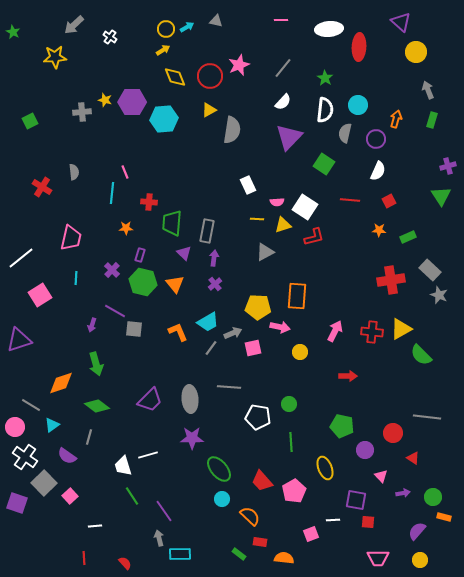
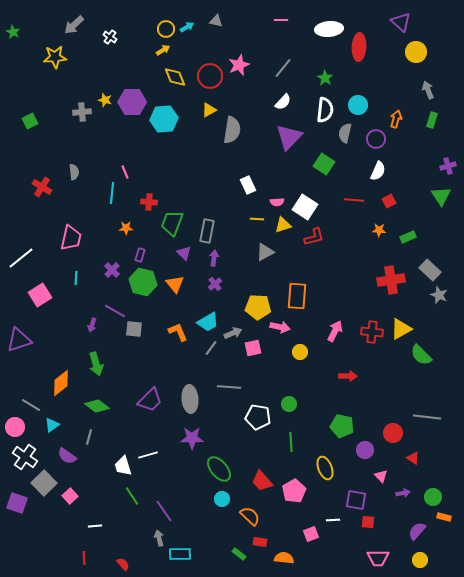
red line at (350, 200): moved 4 px right
green trapezoid at (172, 223): rotated 16 degrees clockwise
orange diamond at (61, 383): rotated 20 degrees counterclockwise
red semicircle at (125, 563): moved 2 px left, 1 px down
